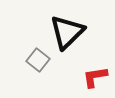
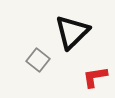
black triangle: moved 5 px right
